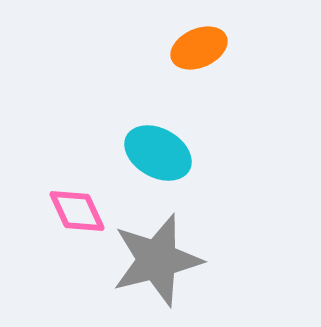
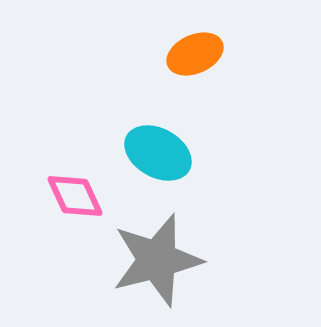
orange ellipse: moved 4 px left, 6 px down
pink diamond: moved 2 px left, 15 px up
